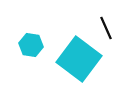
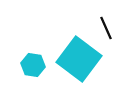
cyan hexagon: moved 2 px right, 20 px down
